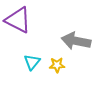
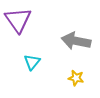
purple triangle: rotated 28 degrees clockwise
yellow star: moved 19 px right, 13 px down; rotated 14 degrees clockwise
